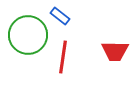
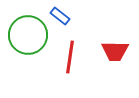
red line: moved 7 px right
